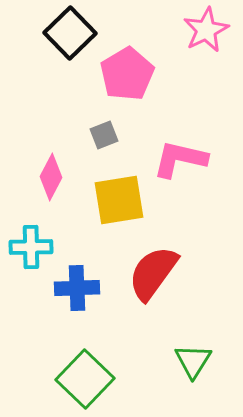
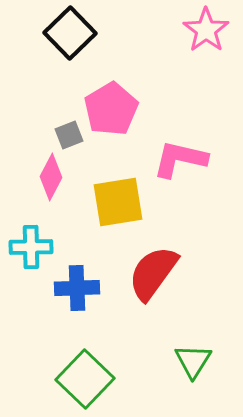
pink star: rotated 9 degrees counterclockwise
pink pentagon: moved 16 px left, 35 px down
gray square: moved 35 px left
yellow square: moved 1 px left, 2 px down
